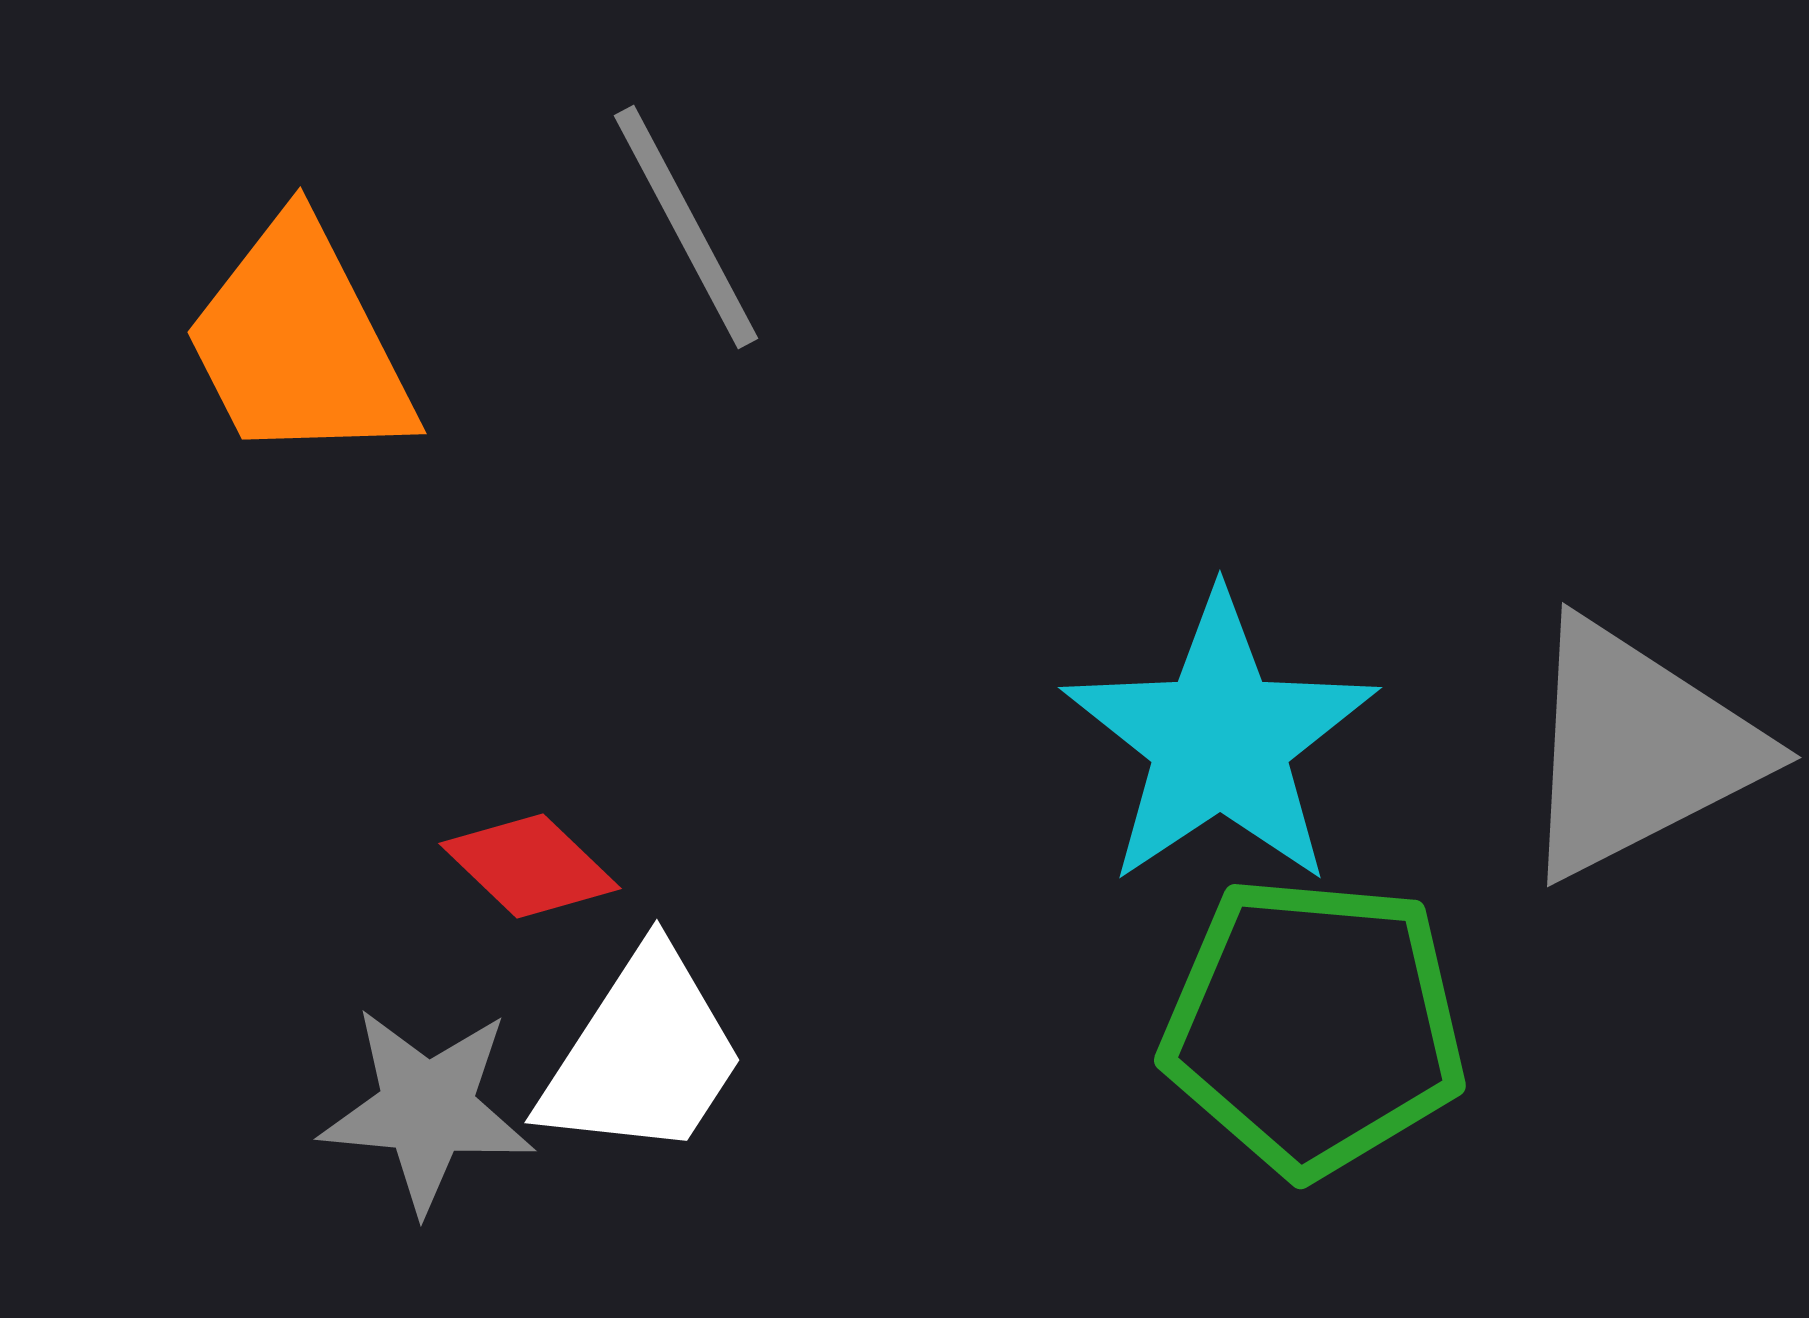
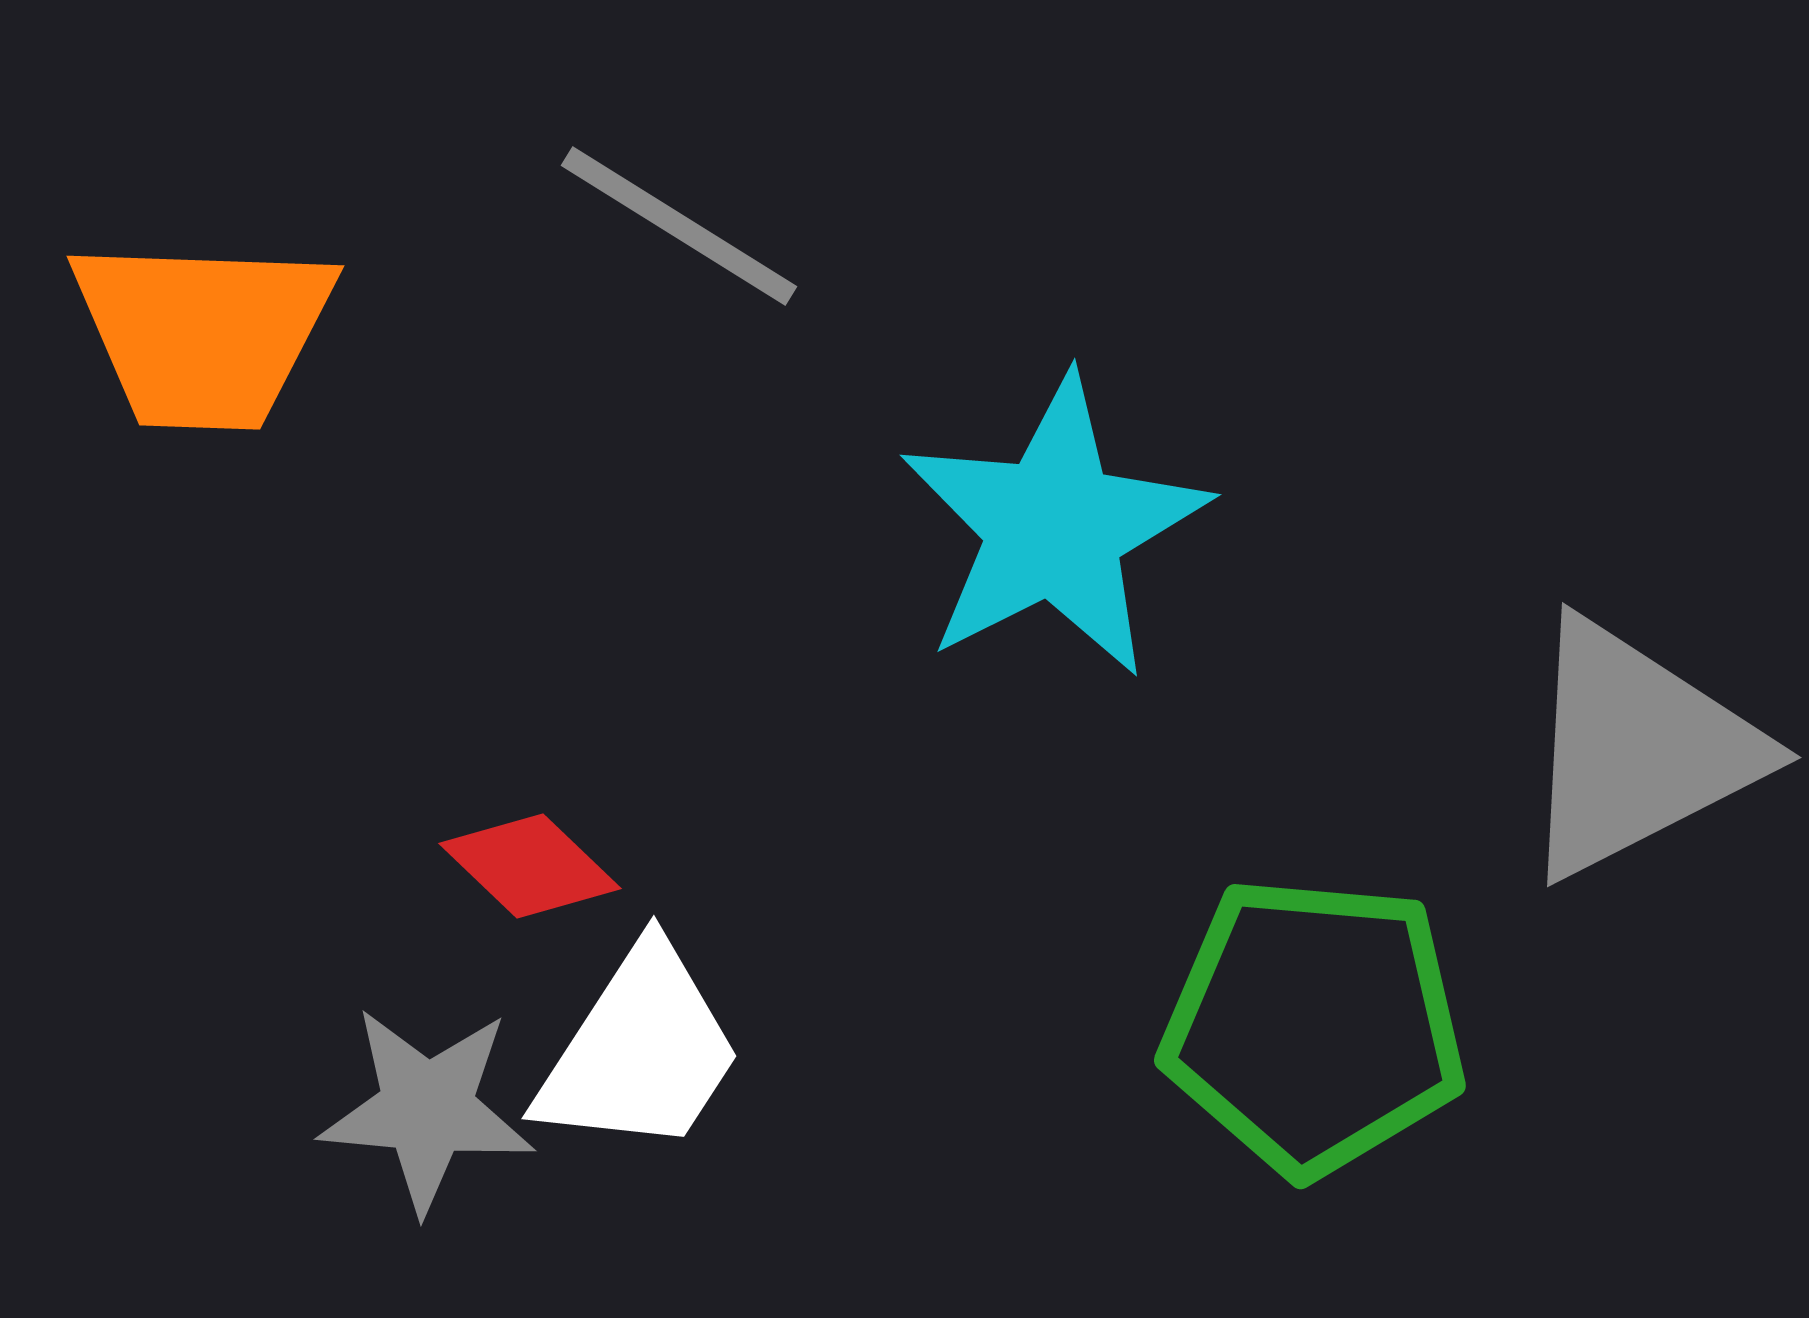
gray line: moved 7 px left, 1 px up; rotated 30 degrees counterclockwise
orange trapezoid: moved 96 px left, 10 px up; rotated 61 degrees counterclockwise
cyan star: moved 166 px left, 213 px up; rotated 7 degrees clockwise
white trapezoid: moved 3 px left, 4 px up
